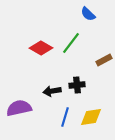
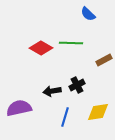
green line: rotated 55 degrees clockwise
black cross: rotated 21 degrees counterclockwise
yellow diamond: moved 7 px right, 5 px up
